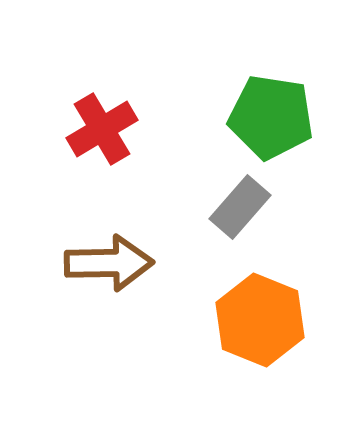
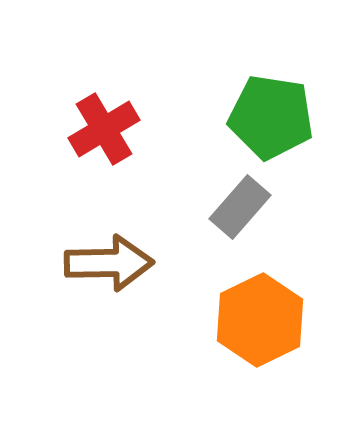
red cross: moved 2 px right
orange hexagon: rotated 12 degrees clockwise
